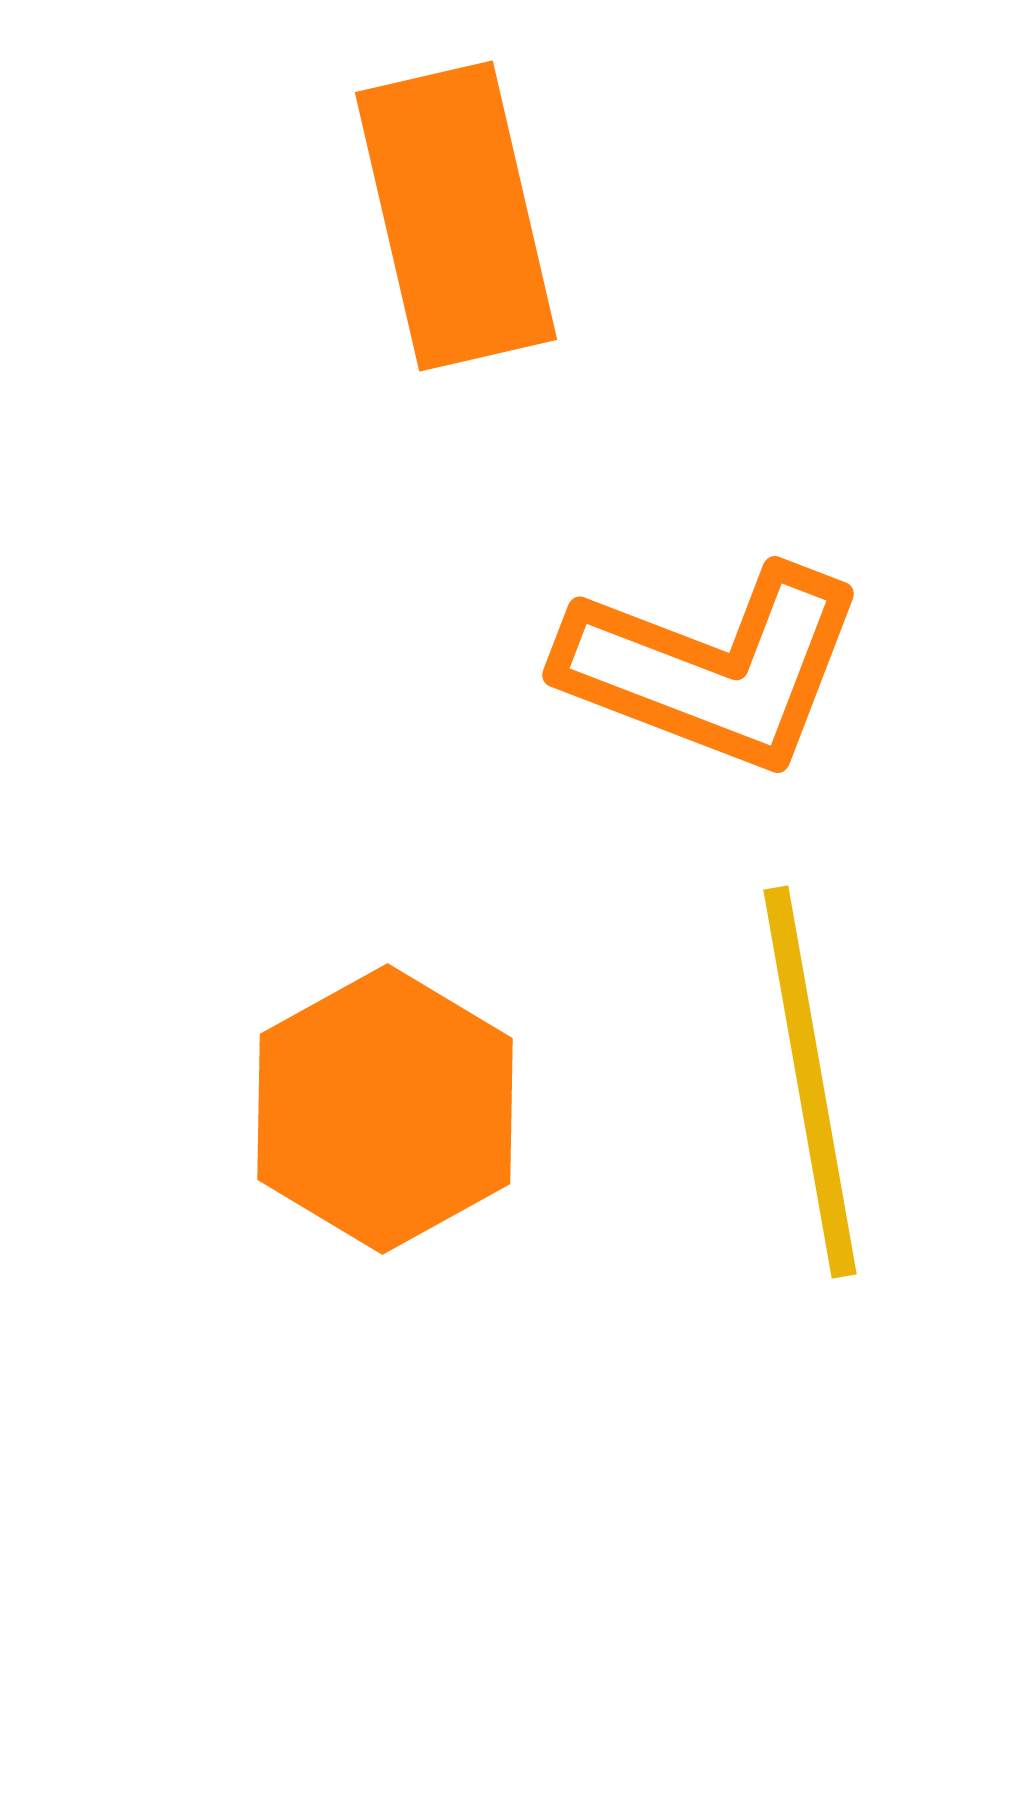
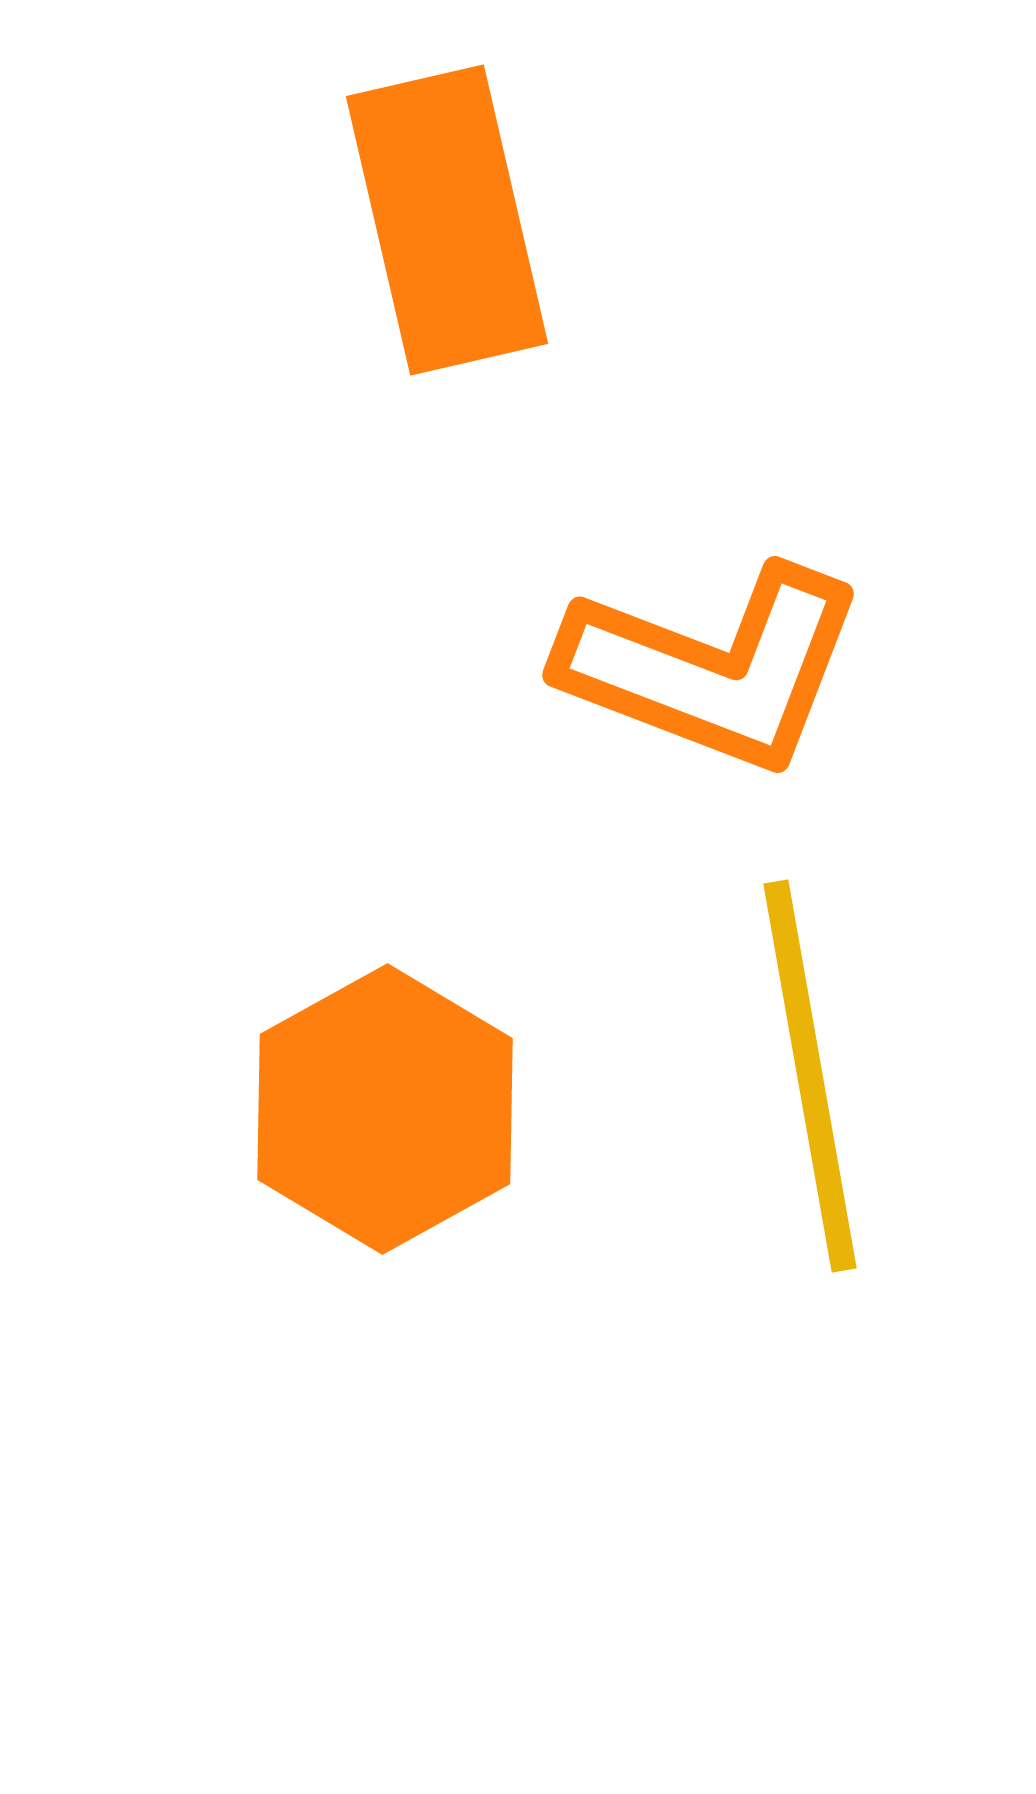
orange rectangle: moved 9 px left, 4 px down
yellow line: moved 6 px up
